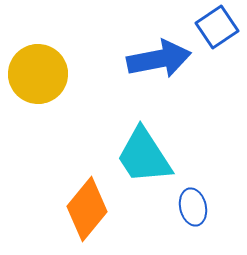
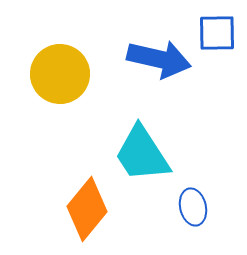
blue square: moved 6 px down; rotated 33 degrees clockwise
blue arrow: rotated 24 degrees clockwise
yellow circle: moved 22 px right
cyan trapezoid: moved 2 px left, 2 px up
